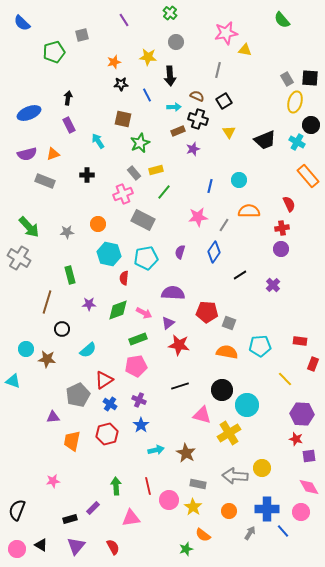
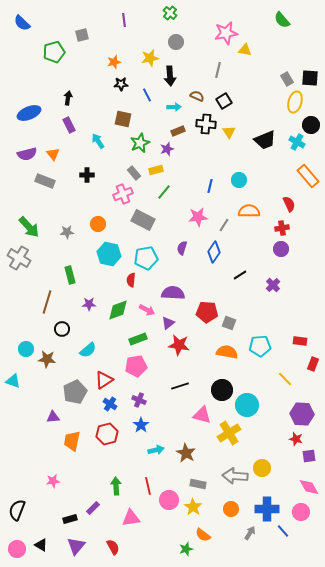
purple line at (124, 20): rotated 24 degrees clockwise
yellow star at (148, 57): moved 2 px right, 1 px down; rotated 18 degrees counterclockwise
black cross at (198, 119): moved 8 px right, 5 px down; rotated 12 degrees counterclockwise
purple star at (193, 149): moved 26 px left
orange triangle at (53, 154): rotated 48 degrees counterclockwise
purple semicircle at (180, 252): moved 2 px right, 4 px up
red semicircle at (124, 278): moved 7 px right, 2 px down
pink arrow at (144, 313): moved 3 px right, 3 px up
gray pentagon at (78, 395): moved 3 px left, 3 px up
orange circle at (229, 511): moved 2 px right, 2 px up
